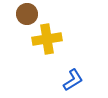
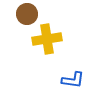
blue L-shape: rotated 40 degrees clockwise
